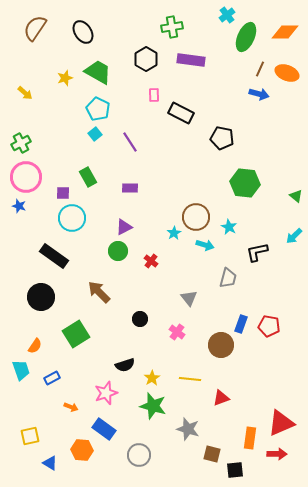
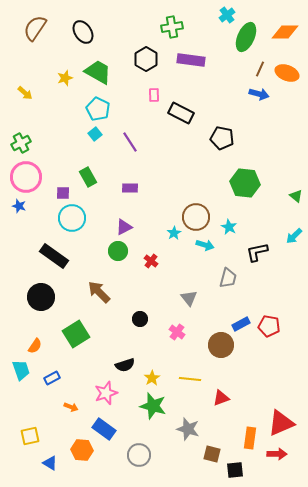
blue rectangle at (241, 324): rotated 42 degrees clockwise
